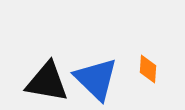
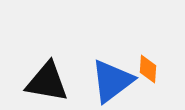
blue triangle: moved 16 px right, 2 px down; rotated 39 degrees clockwise
